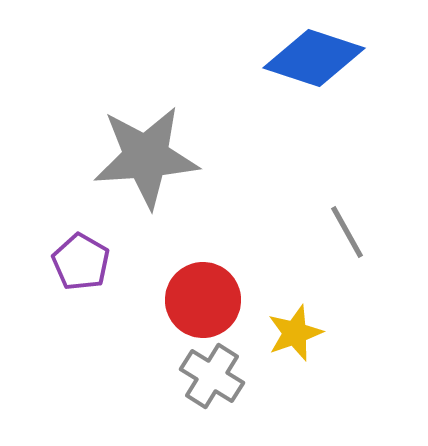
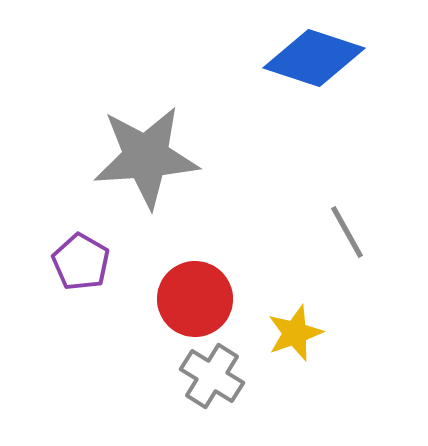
red circle: moved 8 px left, 1 px up
